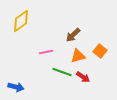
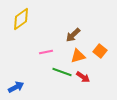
yellow diamond: moved 2 px up
blue arrow: rotated 42 degrees counterclockwise
